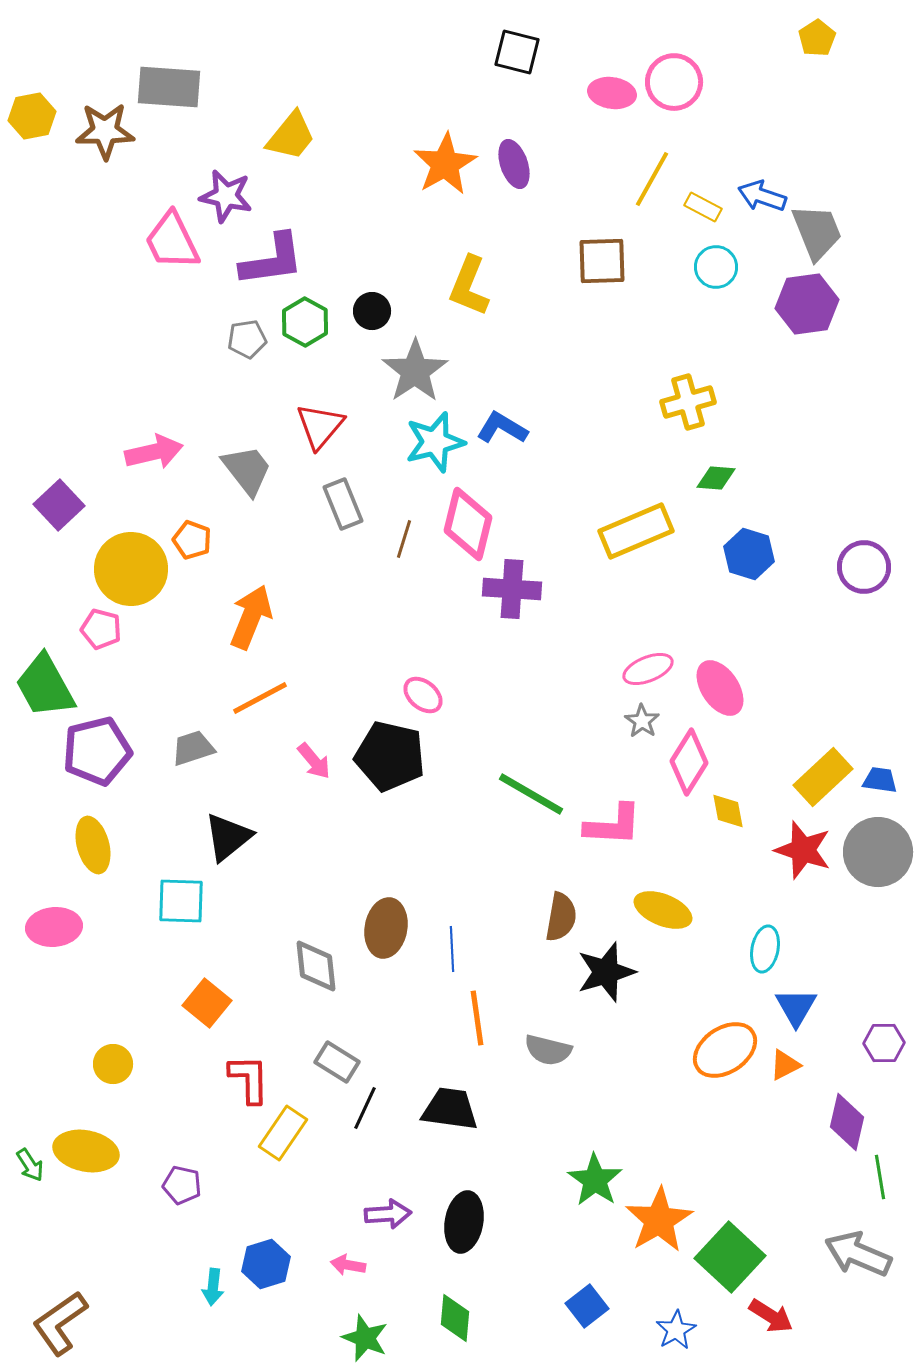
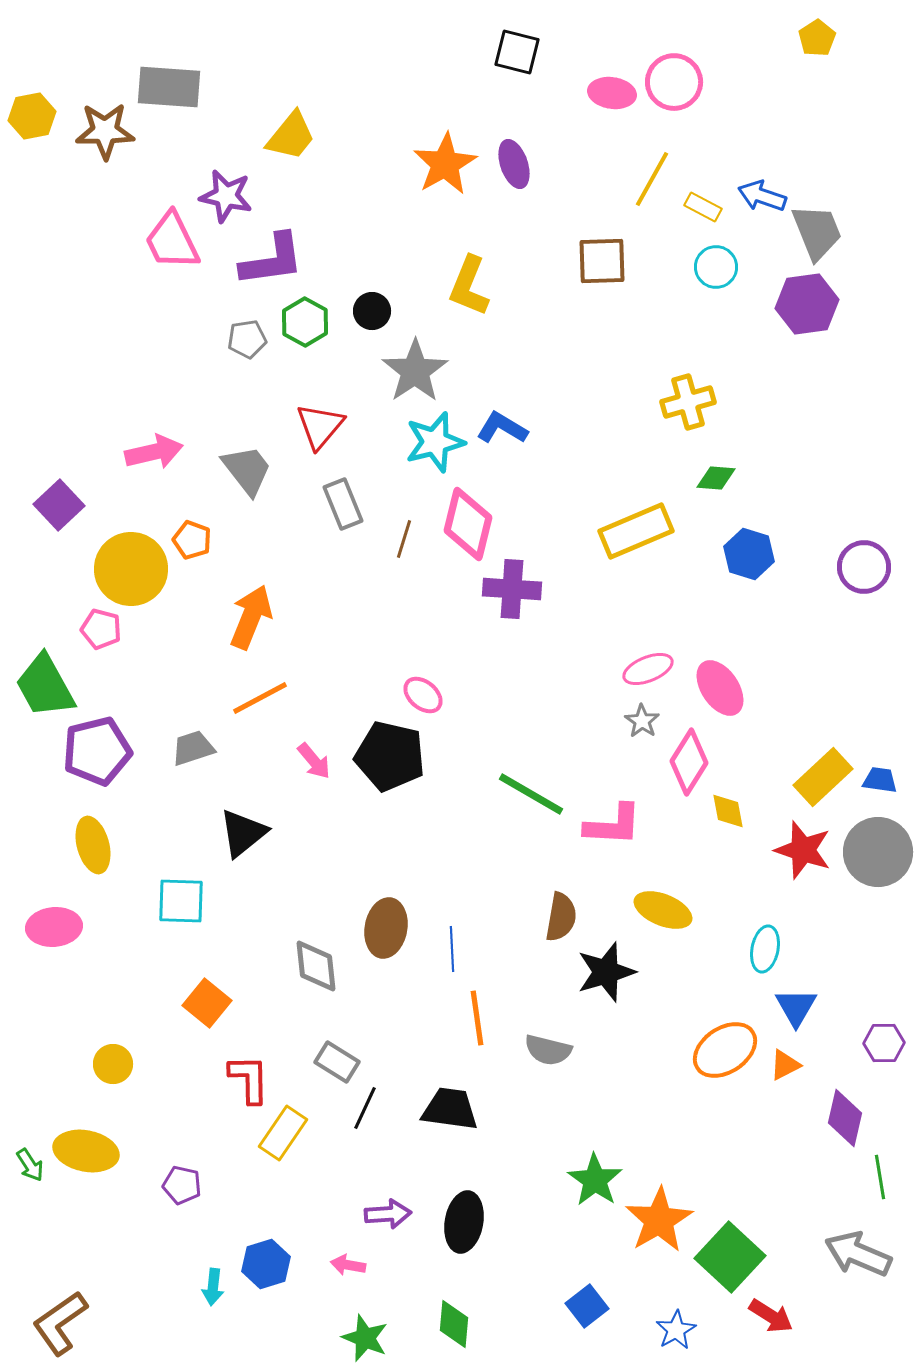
black triangle at (228, 837): moved 15 px right, 4 px up
purple diamond at (847, 1122): moved 2 px left, 4 px up
green diamond at (455, 1318): moved 1 px left, 6 px down
